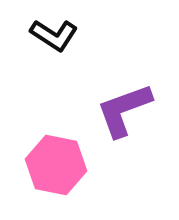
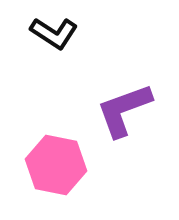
black L-shape: moved 2 px up
